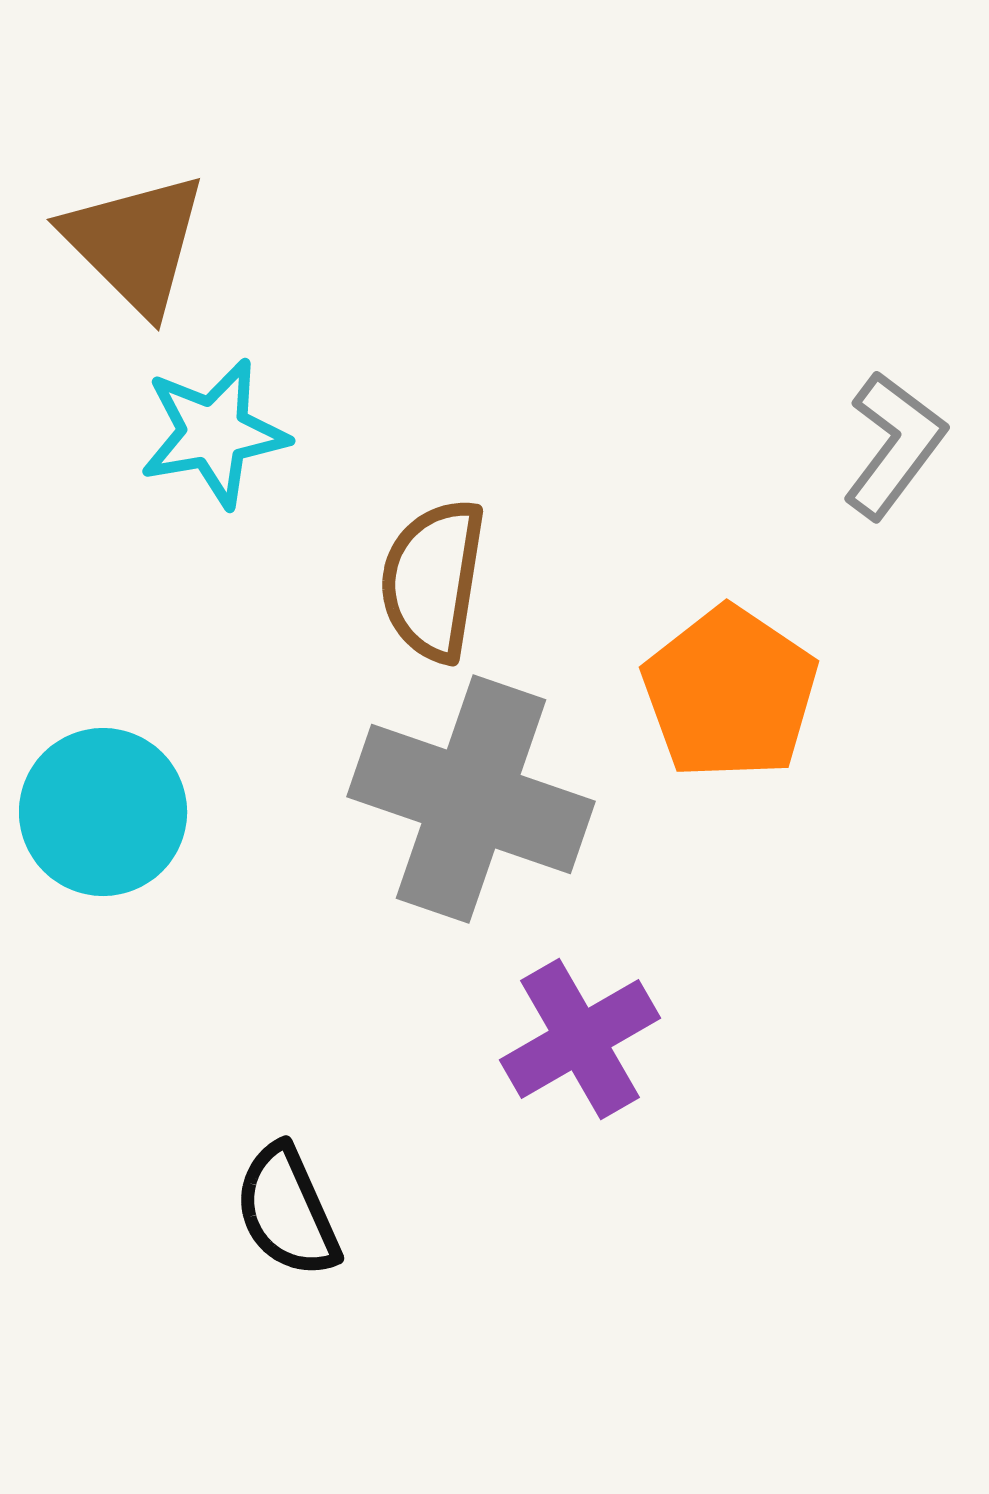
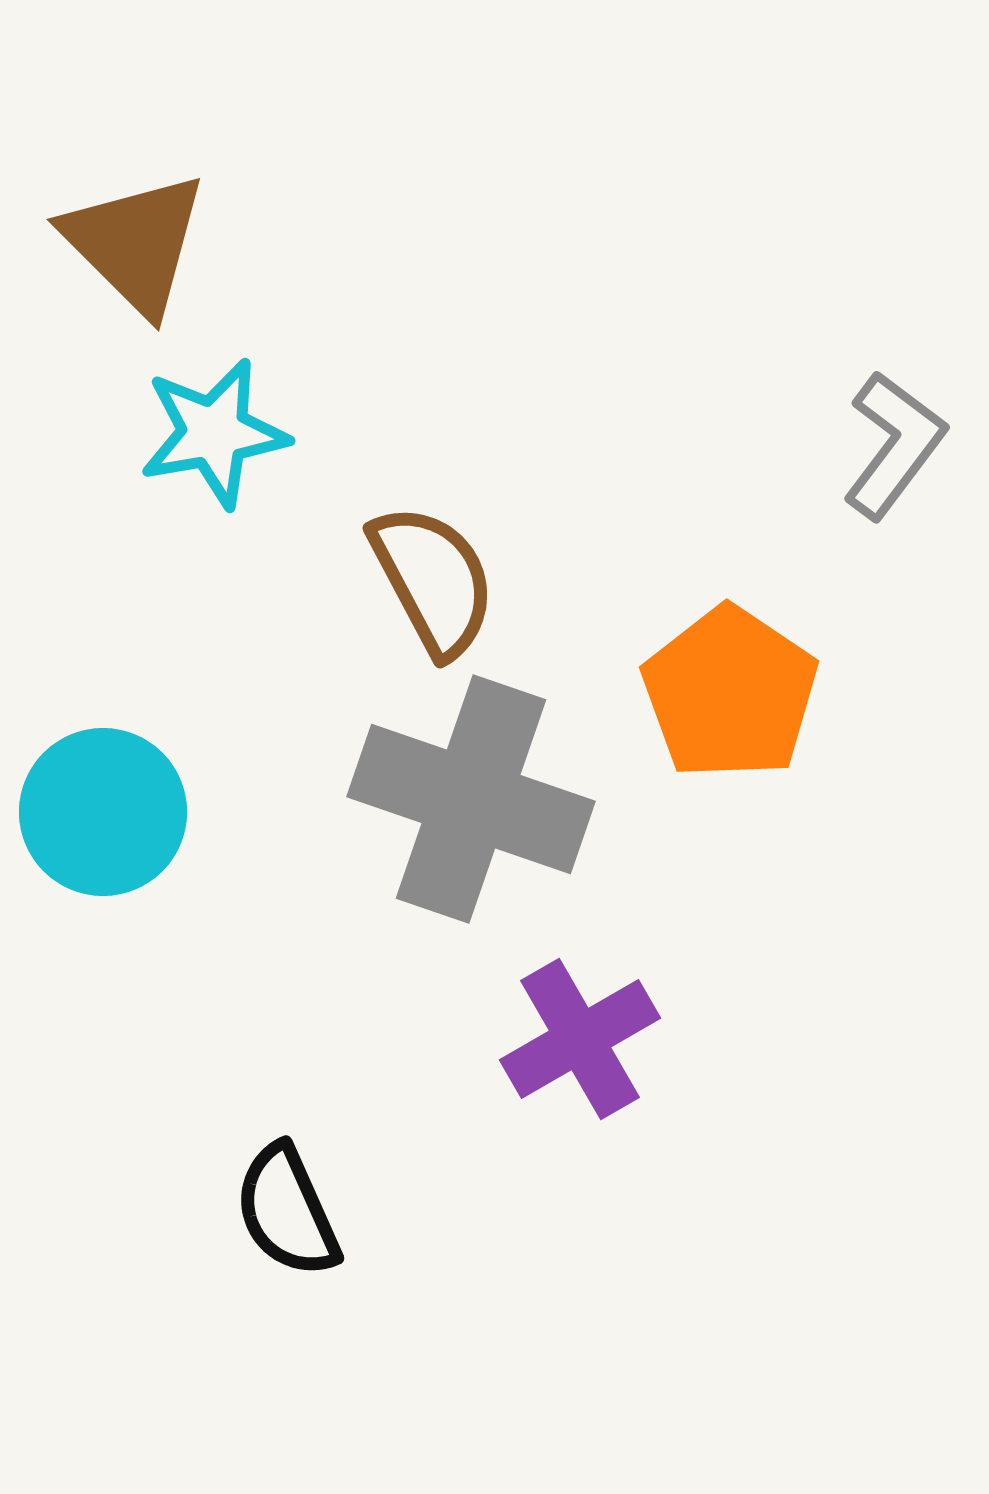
brown semicircle: rotated 143 degrees clockwise
